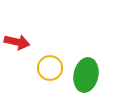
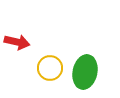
green ellipse: moved 1 px left, 3 px up
